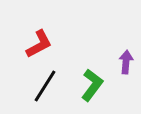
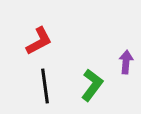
red L-shape: moved 3 px up
black line: rotated 40 degrees counterclockwise
